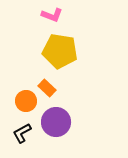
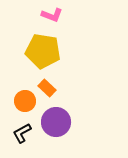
yellow pentagon: moved 17 px left
orange circle: moved 1 px left
